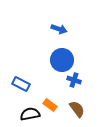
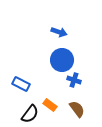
blue arrow: moved 3 px down
black semicircle: rotated 138 degrees clockwise
